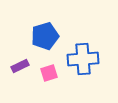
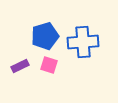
blue cross: moved 17 px up
pink square: moved 8 px up; rotated 36 degrees clockwise
